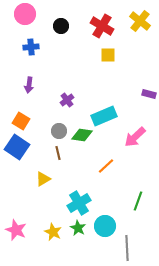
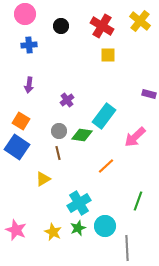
blue cross: moved 2 px left, 2 px up
cyan rectangle: rotated 30 degrees counterclockwise
green star: rotated 21 degrees clockwise
